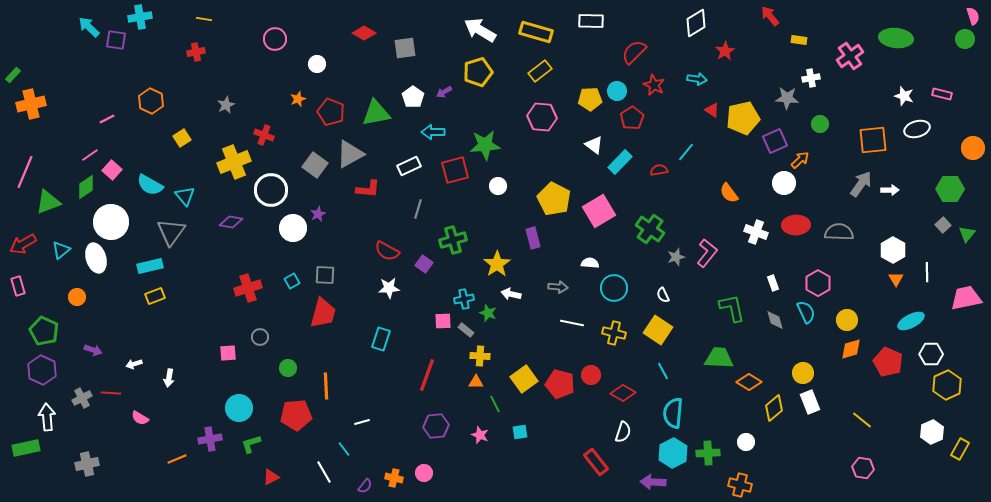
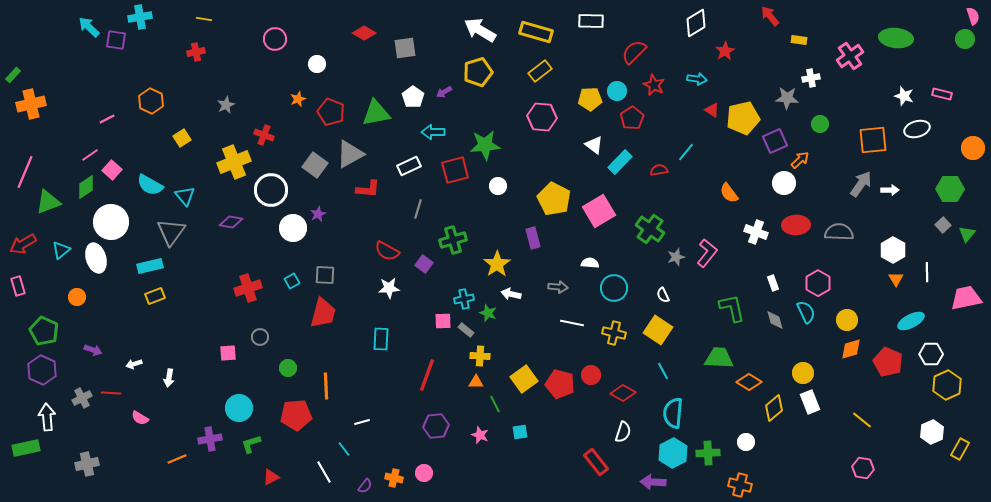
cyan rectangle at (381, 339): rotated 15 degrees counterclockwise
